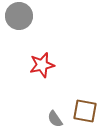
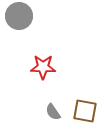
red star: moved 1 px right, 2 px down; rotated 15 degrees clockwise
gray semicircle: moved 2 px left, 7 px up
